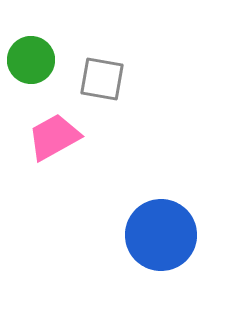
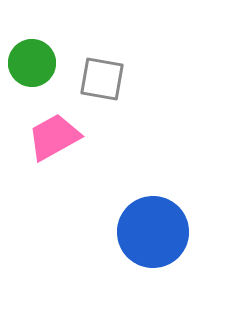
green circle: moved 1 px right, 3 px down
blue circle: moved 8 px left, 3 px up
